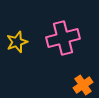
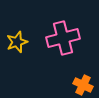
orange cross: rotated 30 degrees counterclockwise
